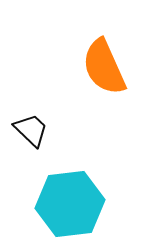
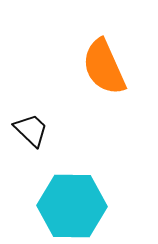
cyan hexagon: moved 2 px right, 2 px down; rotated 8 degrees clockwise
